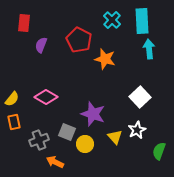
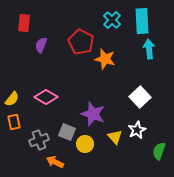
red pentagon: moved 2 px right, 2 px down
